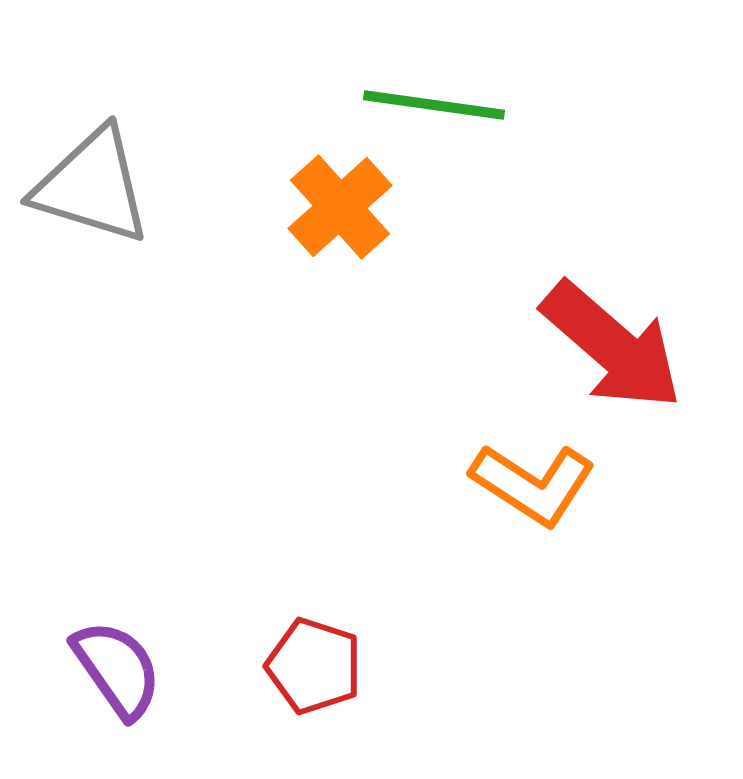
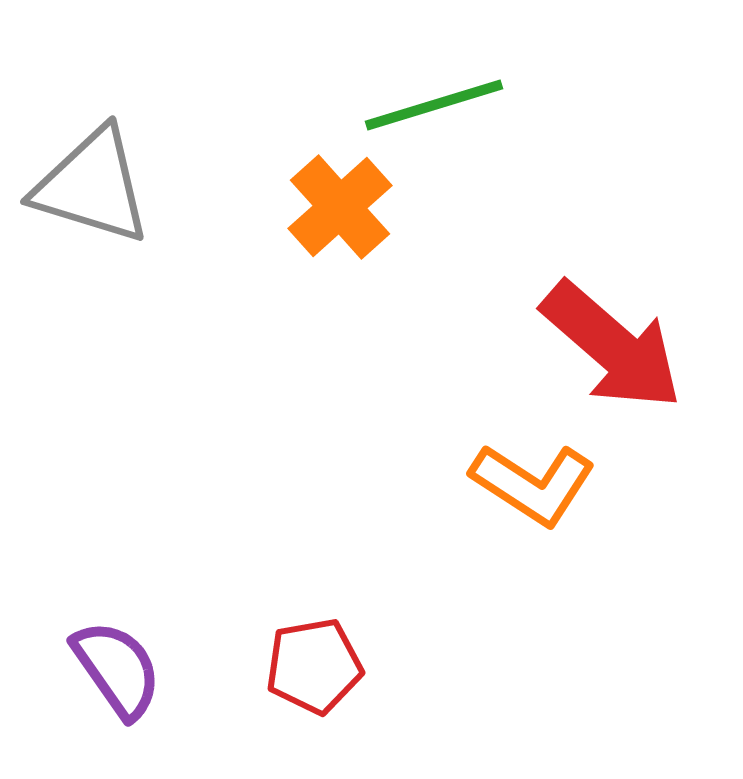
green line: rotated 25 degrees counterclockwise
red pentagon: rotated 28 degrees counterclockwise
